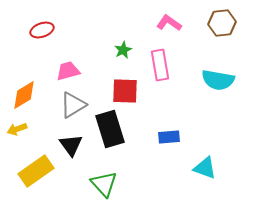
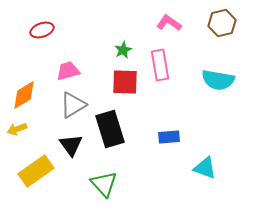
brown hexagon: rotated 8 degrees counterclockwise
red square: moved 9 px up
